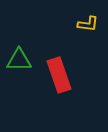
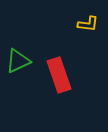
green triangle: moved 1 px left, 1 px down; rotated 24 degrees counterclockwise
